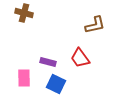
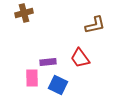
brown cross: rotated 30 degrees counterclockwise
purple rectangle: rotated 21 degrees counterclockwise
pink rectangle: moved 8 px right
blue square: moved 2 px right, 1 px down
